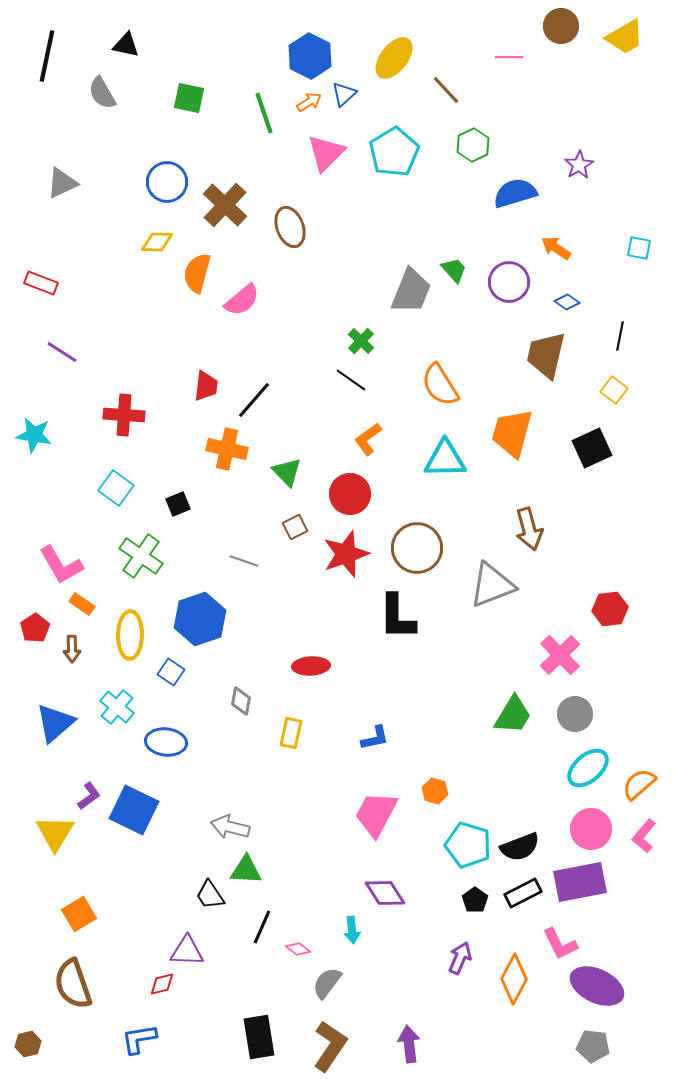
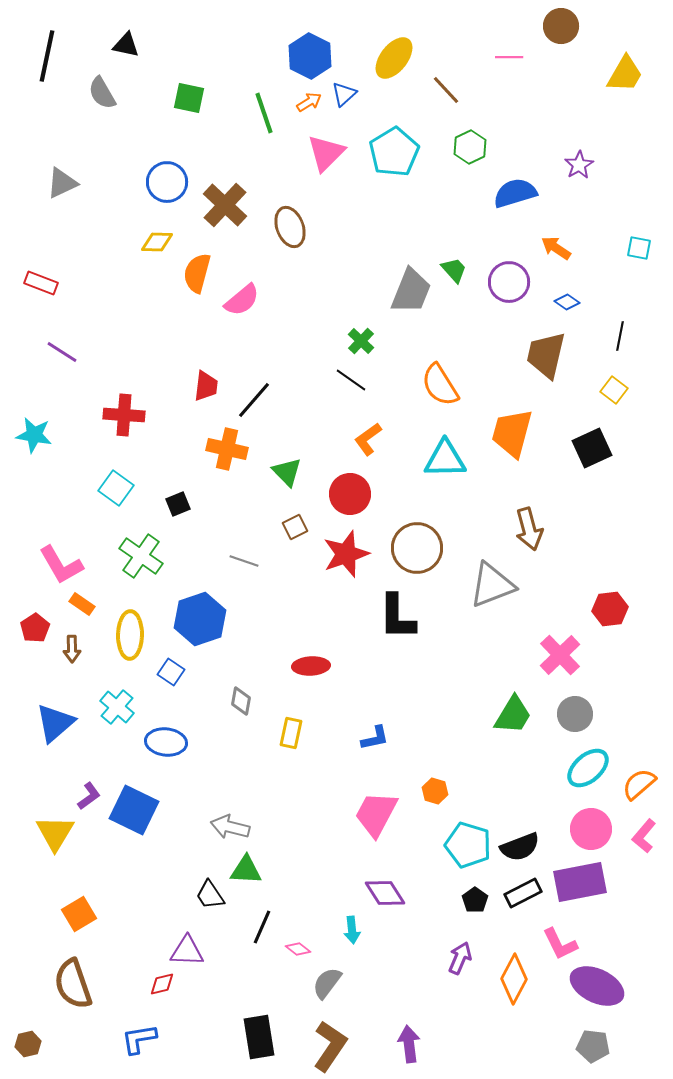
yellow trapezoid at (625, 37): moved 37 px down; rotated 30 degrees counterclockwise
green hexagon at (473, 145): moved 3 px left, 2 px down
